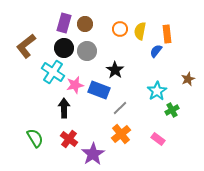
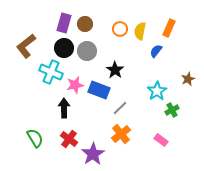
orange rectangle: moved 2 px right, 6 px up; rotated 30 degrees clockwise
cyan cross: moved 2 px left; rotated 10 degrees counterclockwise
pink rectangle: moved 3 px right, 1 px down
